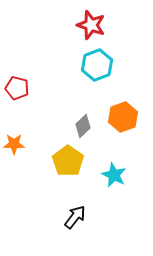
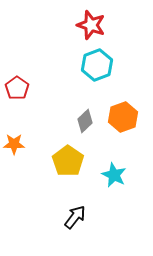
red pentagon: rotated 20 degrees clockwise
gray diamond: moved 2 px right, 5 px up
